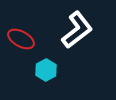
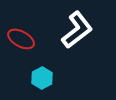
cyan hexagon: moved 4 px left, 8 px down
